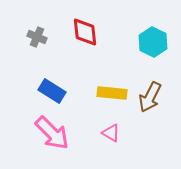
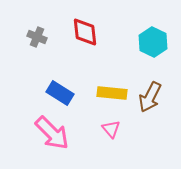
blue rectangle: moved 8 px right, 2 px down
pink triangle: moved 4 px up; rotated 18 degrees clockwise
